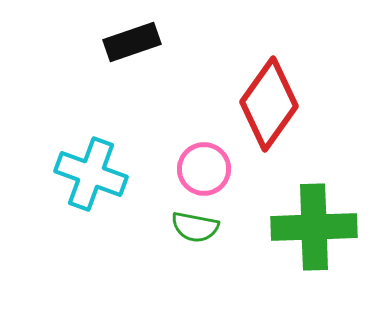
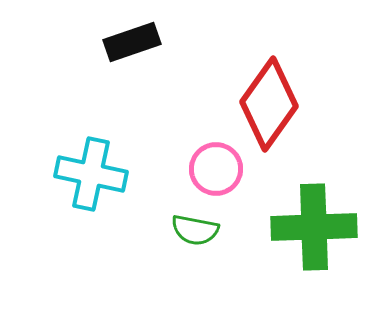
pink circle: moved 12 px right
cyan cross: rotated 8 degrees counterclockwise
green semicircle: moved 3 px down
